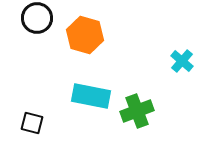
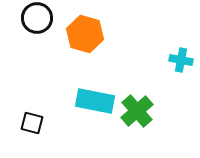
orange hexagon: moved 1 px up
cyan cross: moved 1 px left, 1 px up; rotated 30 degrees counterclockwise
cyan rectangle: moved 4 px right, 5 px down
green cross: rotated 20 degrees counterclockwise
